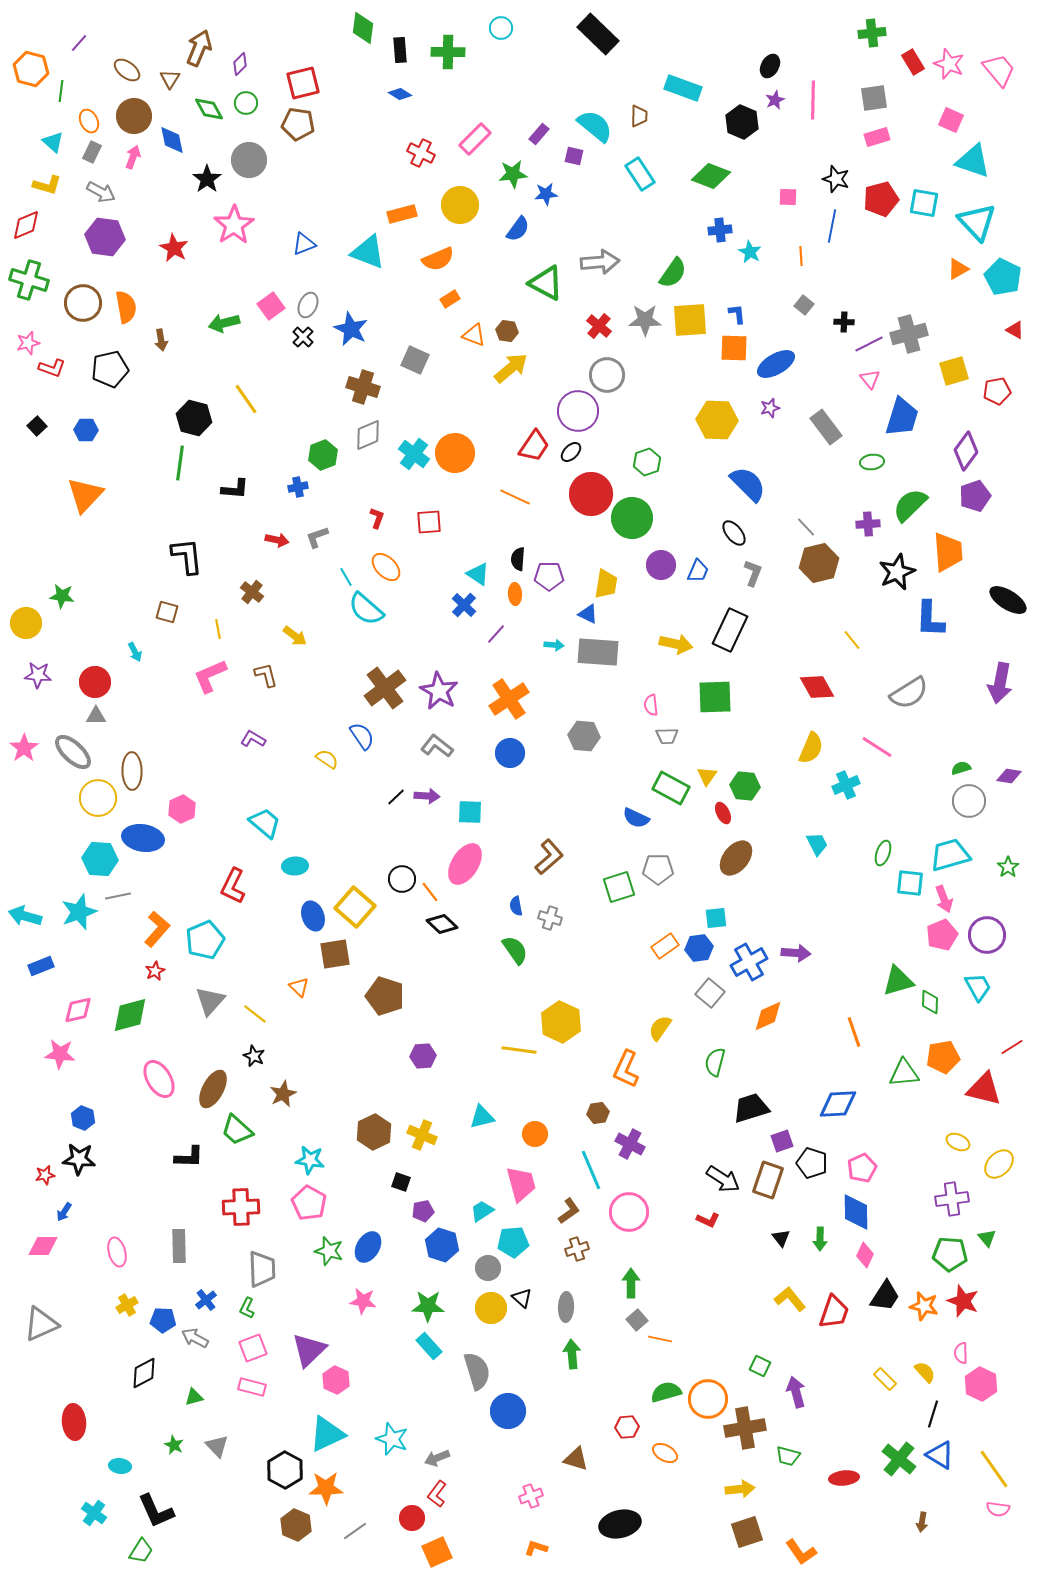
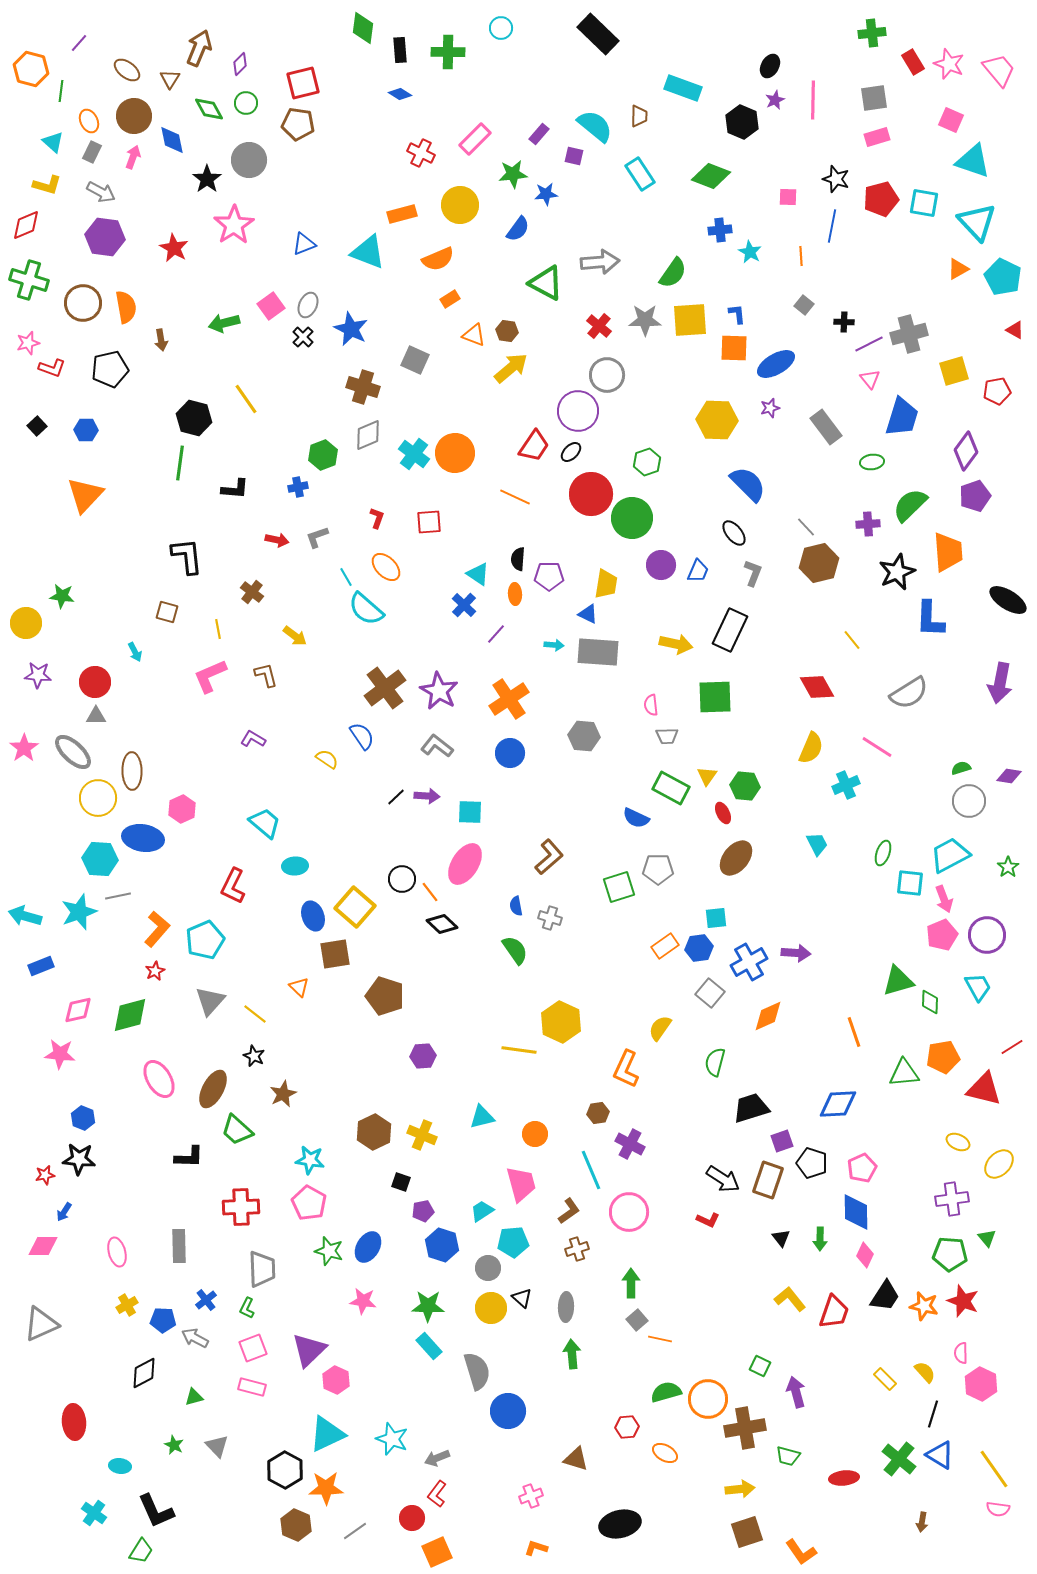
cyan trapezoid at (950, 855): rotated 12 degrees counterclockwise
